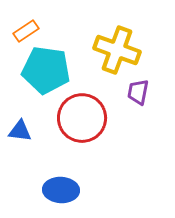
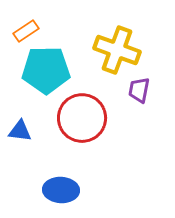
cyan pentagon: rotated 9 degrees counterclockwise
purple trapezoid: moved 1 px right, 2 px up
